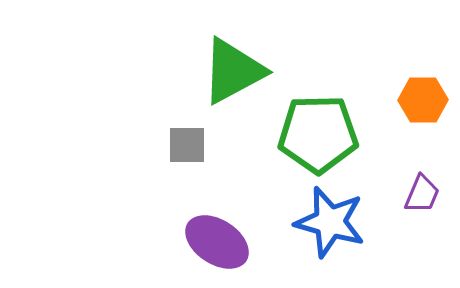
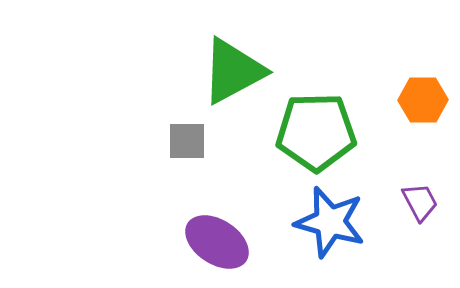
green pentagon: moved 2 px left, 2 px up
gray square: moved 4 px up
purple trapezoid: moved 2 px left, 8 px down; rotated 51 degrees counterclockwise
